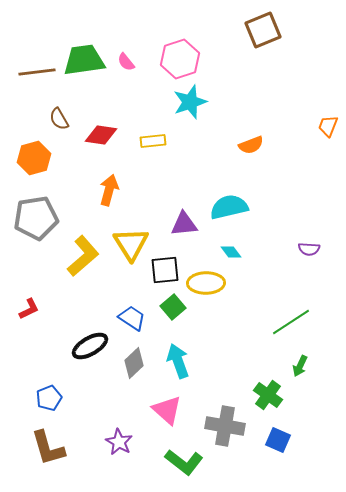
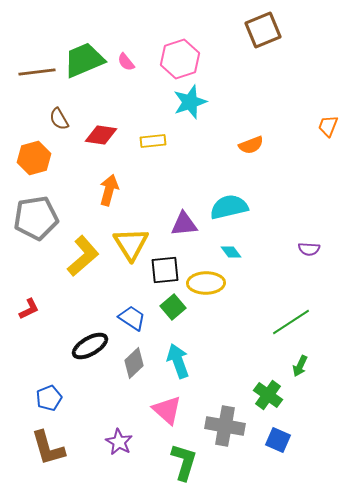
green trapezoid: rotated 15 degrees counterclockwise
green L-shape: rotated 111 degrees counterclockwise
